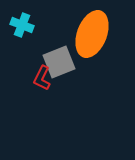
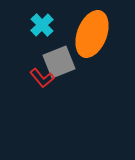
cyan cross: moved 20 px right; rotated 25 degrees clockwise
red L-shape: rotated 65 degrees counterclockwise
